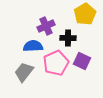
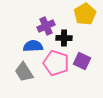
black cross: moved 4 px left
pink pentagon: rotated 30 degrees counterclockwise
gray trapezoid: rotated 70 degrees counterclockwise
